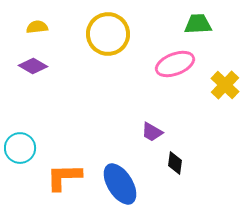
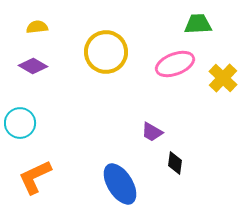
yellow circle: moved 2 px left, 18 px down
yellow cross: moved 2 px left, 7 px up
cyan circle: moved 25 px up
orange L-shape: moved 29 px left; rotated 24 degrees counterclockwise
